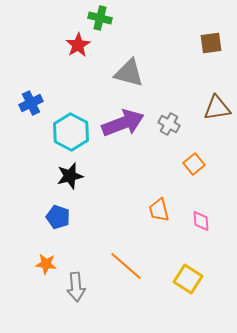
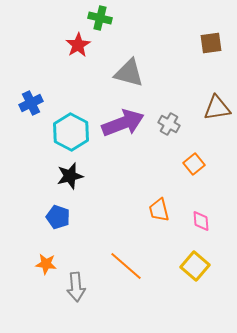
yellow square: moved 7 px right, 13 px up; rotated 8 degrees clockwise
